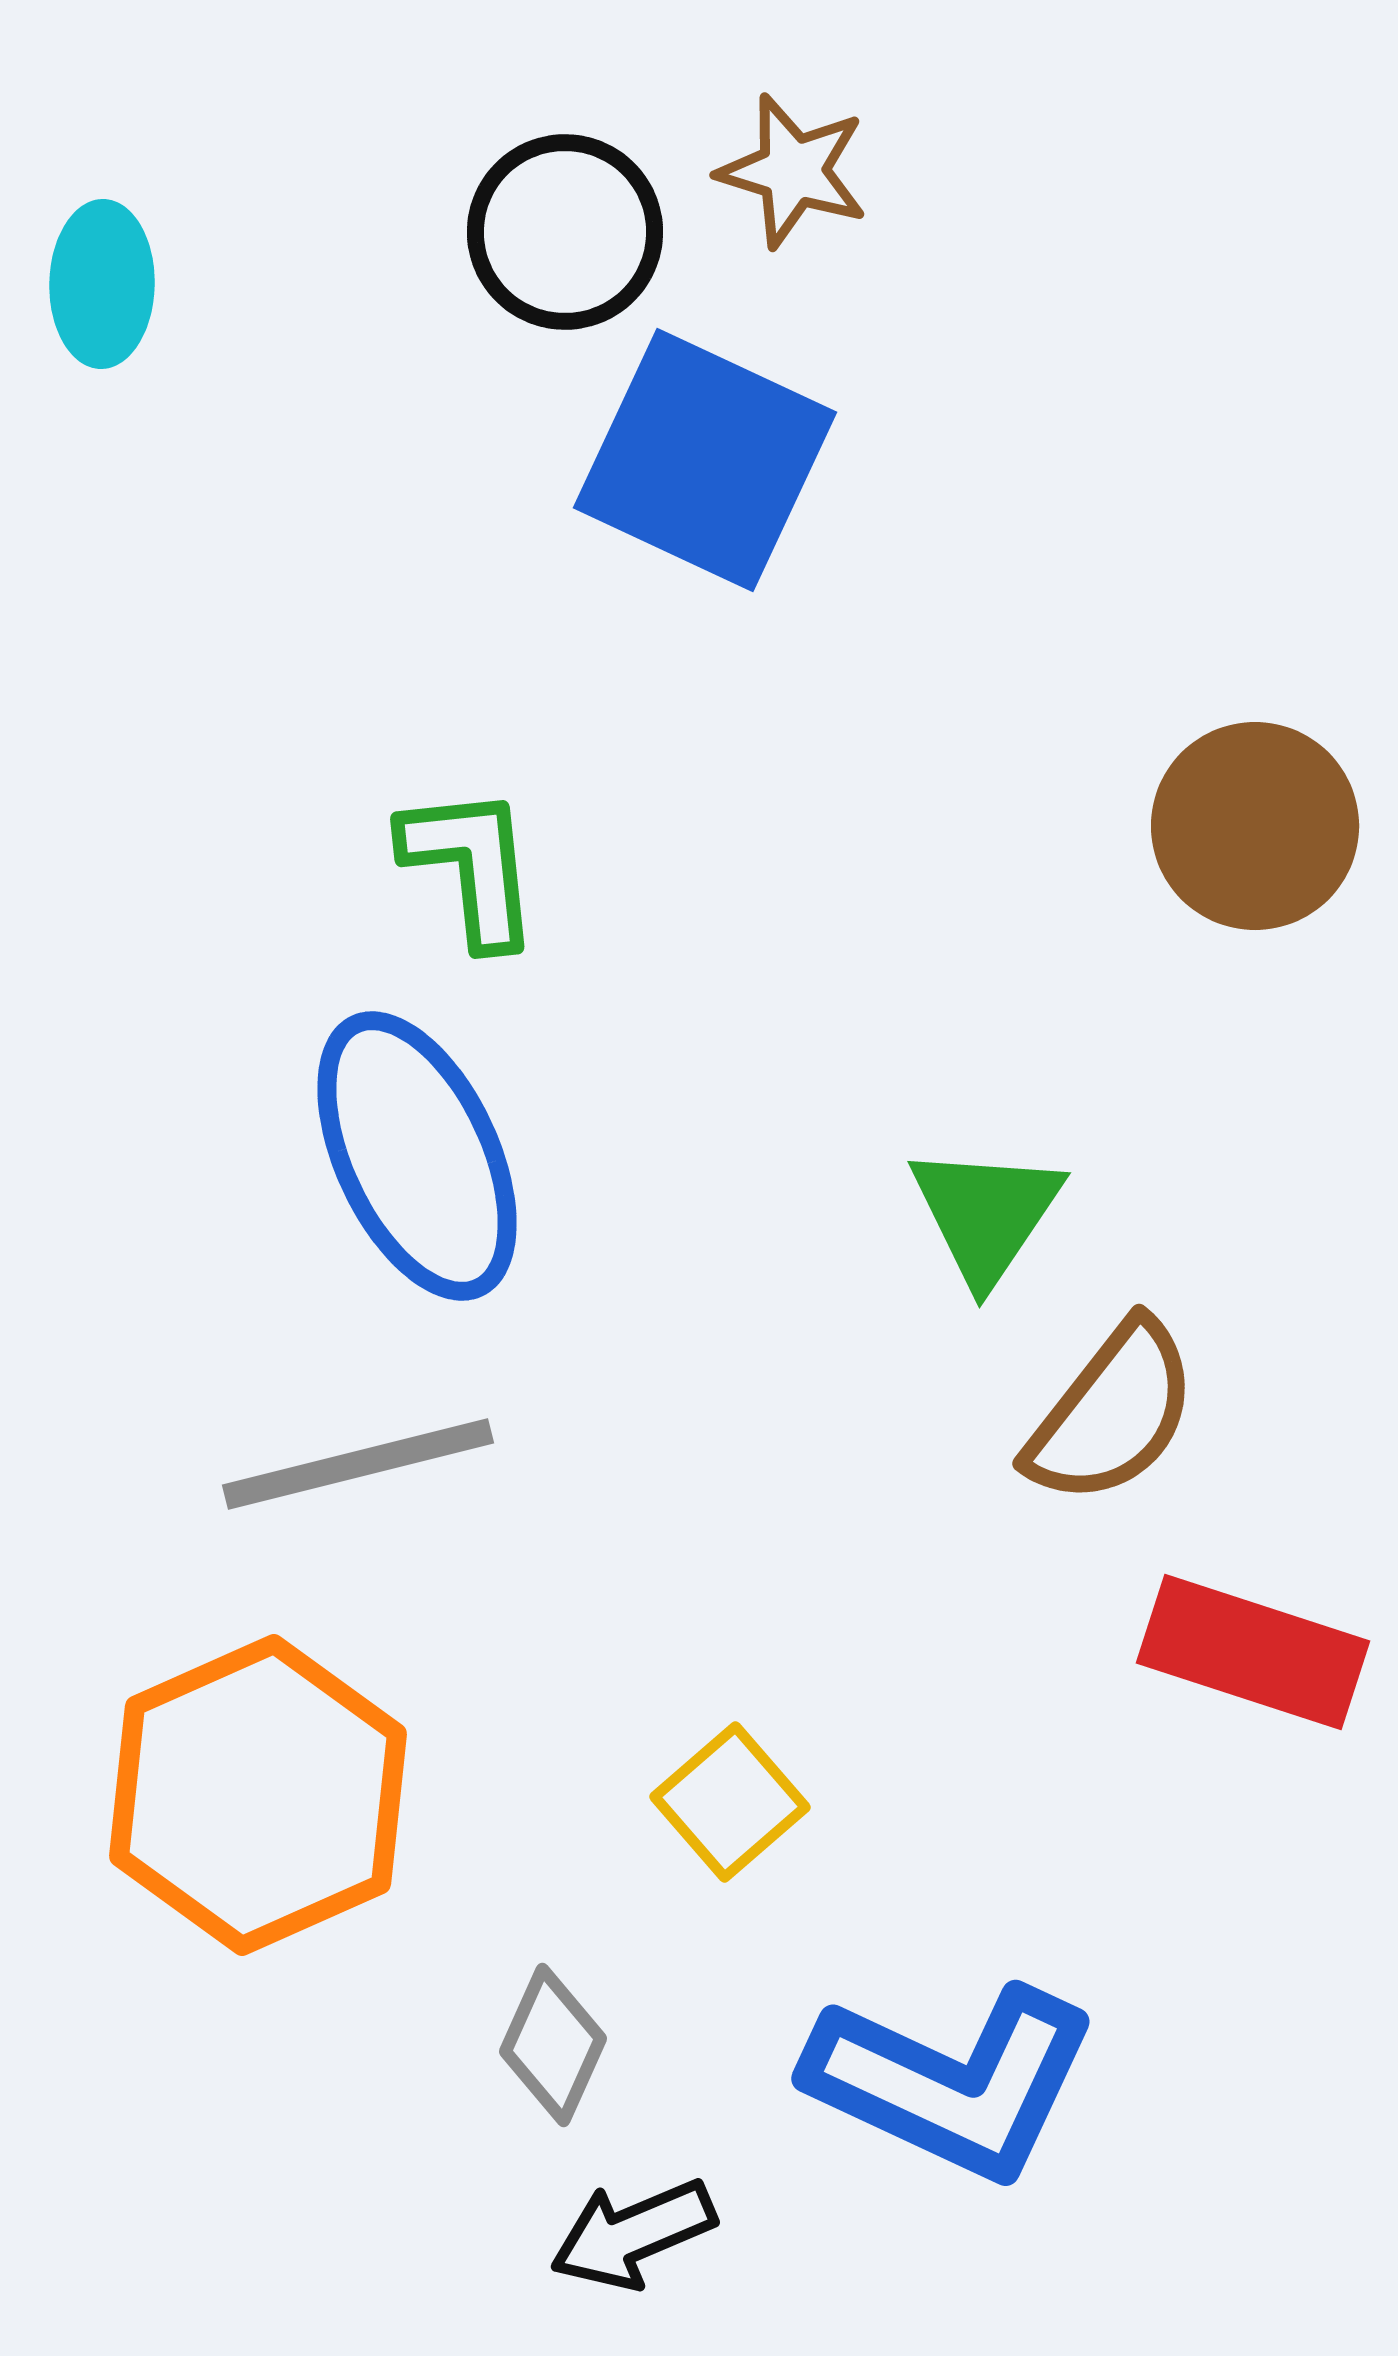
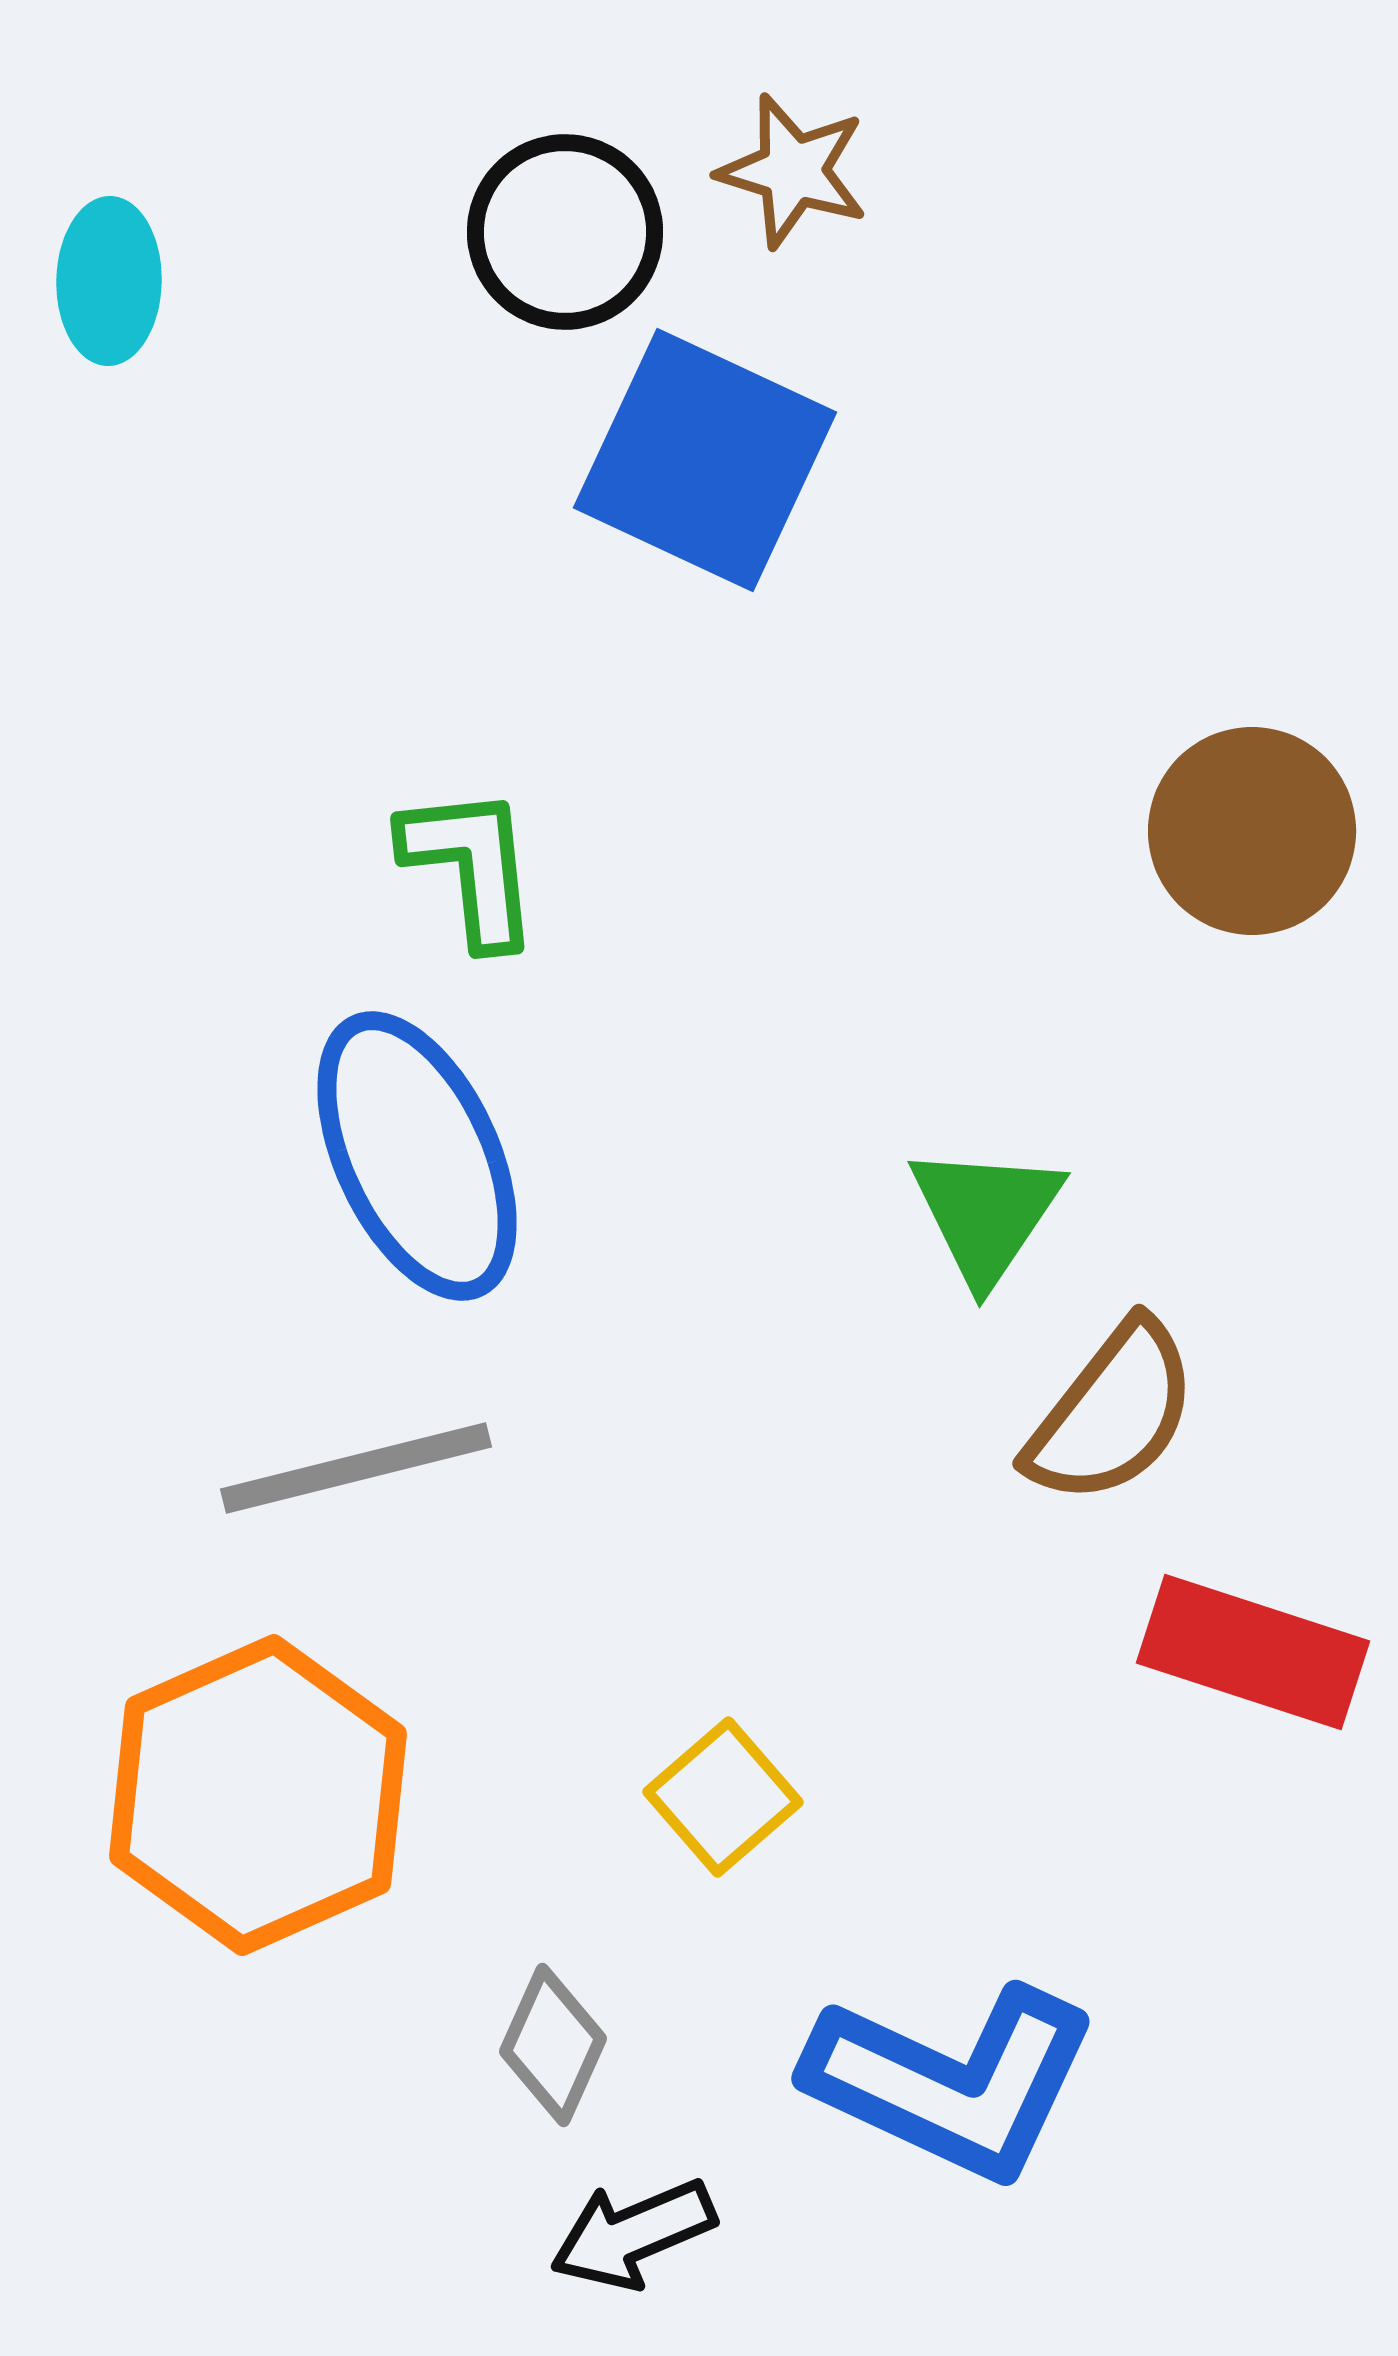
cyan ellipse: moved 7 px right, 3 px up
brown circle: moved 3 px left, 5 px down
gray line: moved 2 px left, 4 px down
yellow square: moved 7 px left, 5 px up
